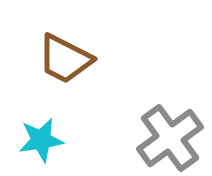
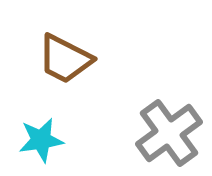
gray cross: moved 1 px left, 5 px up
